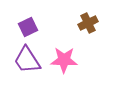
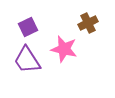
pink star: moved 11 px up; rotated 12 degrees clockwise
